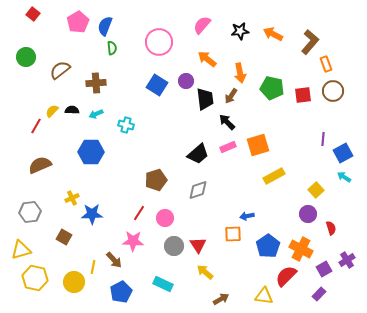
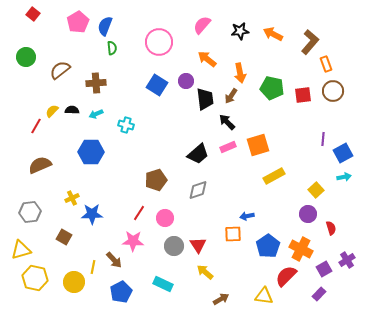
cyan arrow at (344, 177): rotated 136 degrees clockwise
